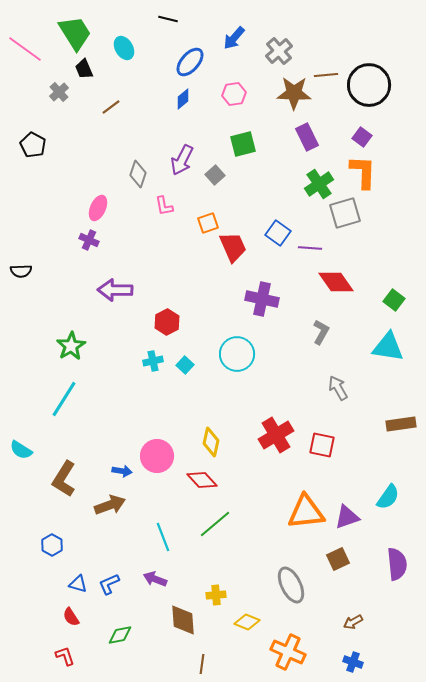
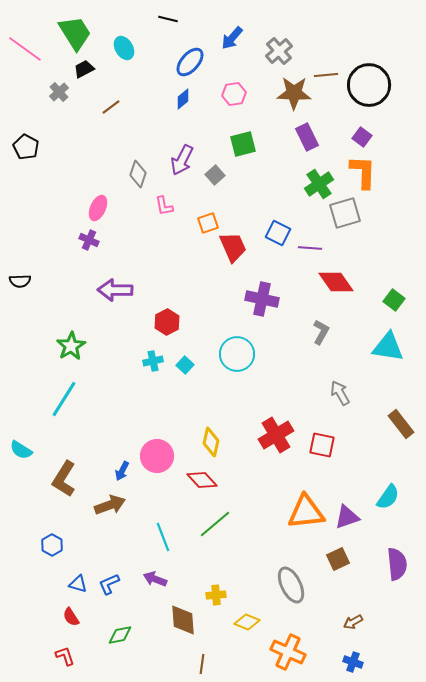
blue arrow at (234, 38): moved 2 px left
black trapezoid at (84, 69): rotated 85 degrees clockwise
black pentagon at (33, 145): moved 7 px left, 2 px down
blue square at (278, 233): rotated 10 degrees counterclockwise
black semicircle at (21, 271): moved 1 px left, 10 px down
gray arrow at (338, 388): moved 2 px right, 5 px down
brown rectangle at (401, 424): rotated 60 degrees clockwise
blue arrow at (122, 471): rotated 108 degrees clockwise
